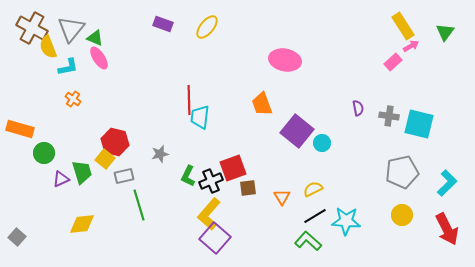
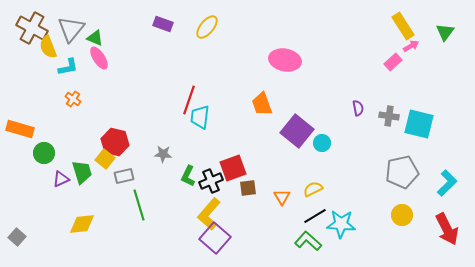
red line at (189, 100): rotated 20 degrees clockwise
gray star at (160, 154): moved 3 px right; rotated 18 degrees clockwise
cyan star at (346, 221): moved 5 px left, 3 px down
